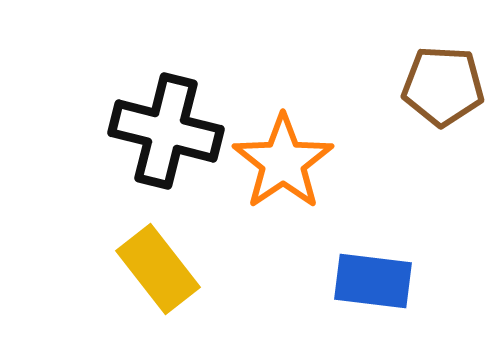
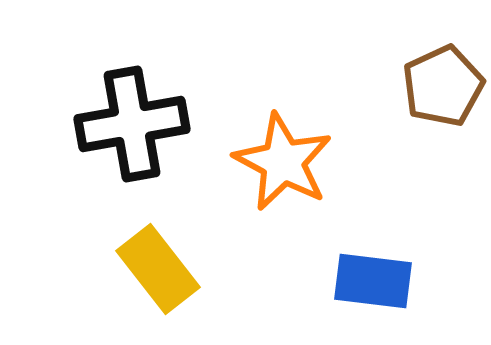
brown pentagon: rotated 28 degrees counterclockwise
black cross: moved 34 px left, 7 px up; rotated 24 degrees counterclockwise
orange star: rotated 10 degrees counterclockwise
